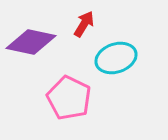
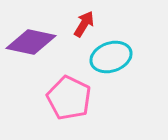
cyan ellipse: moved 5 px left, 1 px up
